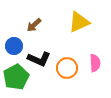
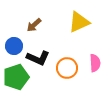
black L-shape: moved 1 px left, 1 px up
green pentagon: rotated 10 degrees clockwise
